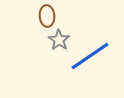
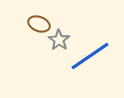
brown ellipse: moved 8 px left, 8 px down; rotated 65 degrees counterclockwise
